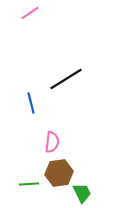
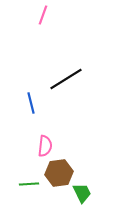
pink line: moved 13 px right, 2 px down; rotated 36 degrees counterclockwise
pink semicircle: moved 7 px left, 4 px down
